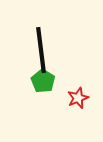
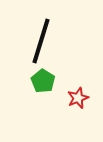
black line: moved 9 px up; rotated 24 degrees clockwise
